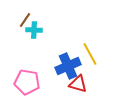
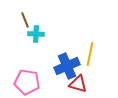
brown line: rotated 56 degrees counterclockwise
cyan cross: moved 2 px right, 4 px down
yellow line: rotated 40 degrees clockwise
blue cross: moved 1 px left
